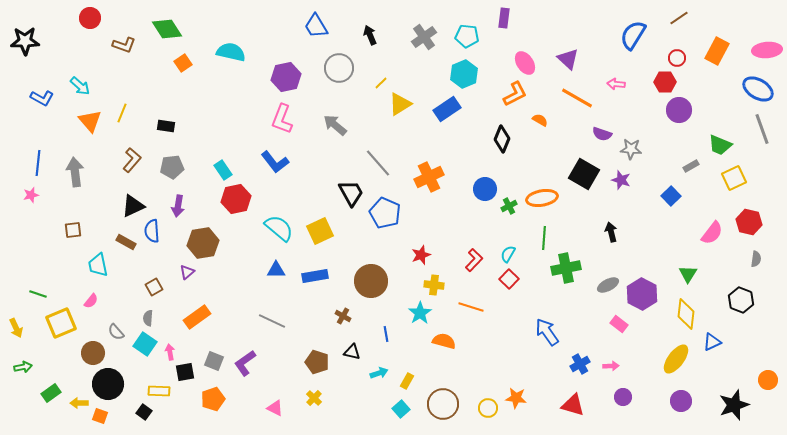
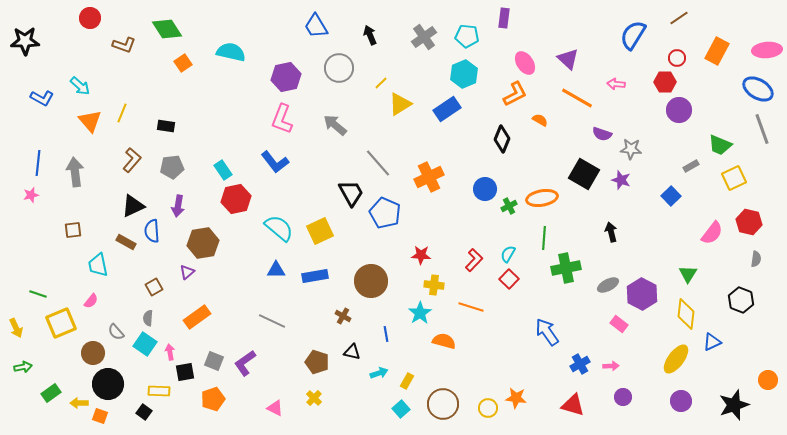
red star at (421, 255): rotated 24 degrees clockwise
